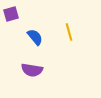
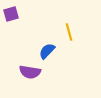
blue semicircle: moved 12 px right, 14 px down; rotated 96 degrees counterclockwise
purple semicircle: moved 2 px left, 2 px down
